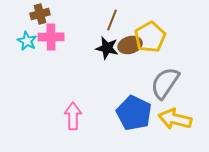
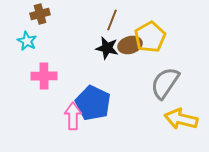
pink cross: moved 7 px left, 39 px down
blue pentagon: moved 41 px left, 10 px up
yellow arrow: moved 6 px right
